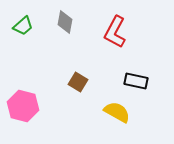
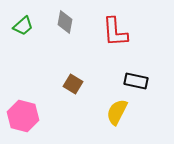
red L-shape: rotated 32 degrees counterclockwise
brown square: moved 5 px left, 2 px down
pink hexagon: moved 10 px down
yellow semicircle: rotated 92 degrees counterclockwise
